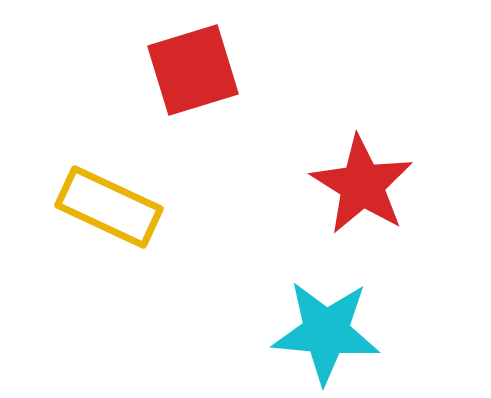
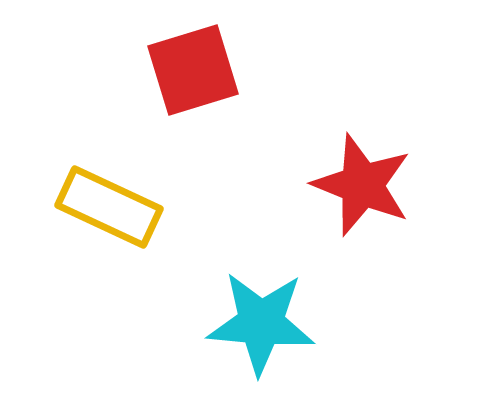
red star: rotated 10 degrees counterclockwise
cyan star: moved 65 px left, 9 px up
